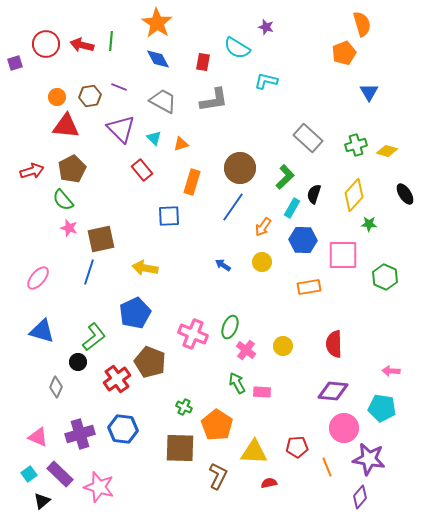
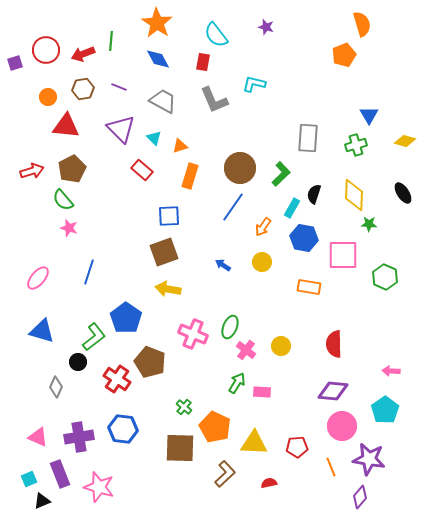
red circle at (46, 44): moved 6 px down
red arrow at (82, 45): moved 1 px right, 9 px down; rotated 35 degrees counterclockwise
cyan semicircle at (237, 48): moved 21 px left, 13 px up; rotated 20 degrees clockwise
orange pentagon at (344, 53): moved 2 px down
cyan L-shape at (266, 81): moved 12 px left, 3 px down
blue triangle at (369, 92): moved 23 px down
brown hexagon at (90, 96): moved 7 px left, 7 px up
orange circle at (57, 97): moved 9 px left
gray L-shape at (214, 100): rotated 76 degrees clockwise
gray rectangle at (308, 138): rotated 52 degrees clockwise
orange triangle at (181, 144): moved 1 px left, 2 px down
yellow diamond at (387, 151): moved 18 px right, 10 px up
red rectangle at (142, 170): rotated 10 degrees counterclockwise
green L-shape at (285, 177): moved 4 px left, 3 px up
orange rectangle at (192, 182): moved 2 px left, 6 px up
black ellipse at (405, 194): moved 2 px left, 1 px up
yellow diamond at (354, 195): rotated 40 degrees counterclockwise
brown square at (101, 239): moved 63 px right, 13 px down; rotated 8 degrees counterclockwise
blue hexagon at (303, 240): moved 1 px right, 2 px up; rotated 8 degrees clockwise
yellow arrow at (145, 268): moved 23 px right, 21 px down
orange rectangle at (309, 287): rotated 20 degrees clockwise
blue pentagon at (135, 313): moved 9 px left, 5 px down; rotated 12 degrees counterclockwise
yellow circle at (283, 346): moved 2 px left
red cross at (117, 379): rotated 20 degrees counterclockwise
green arrow at (237, 383): rotated 60 degrees clockwise
green cross at (184, 407): rotated 14 degrees clockwise
cyan pentagon at (382, 408): moved 3 px right, 2 px down; rotated 28 degrees clockwise
orange pentagon at (217, 425): moved 2 px left, 2 px down; rotated 8 degrees counterclockwise
pink circle at (344, 428): moved 2 px left, 2 px up
purple cross at (80, 434): moved 1 px left, 3 px down; rotated 8 degrees clockwise
yellow triangle at (254, 452): moved 9 px up
orange line at (327, 467): moved 4 px right
cyan square at (29, 474): moved 5 px down; rotated 14 degrees clockwise
purple rectangle at (60, 474): rotated 24 degrees clockwise
brown L-shape at (218, 476): moved 7 px right, 2 px up; rotated 20 degrees clockwise
black triangle at (42, 501): rotated 18 degrees clockwise
